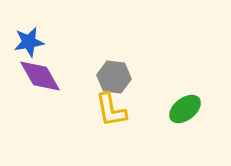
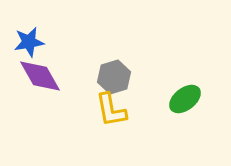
gray hexagon: rotated 24 degrees counterclockwise
green ellipse: moved 10 px up
